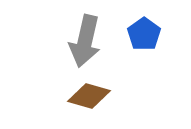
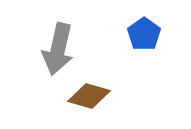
gray arrow: moved 27 px left, 8 px down
